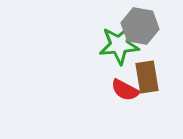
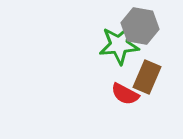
brown rectangle: rotated 32 degrees clockwise
red semicircle: moved 4 px down
